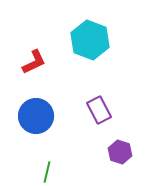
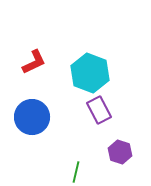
cyan hexagon: moved 33 px down
blue circle: moved 4 px left, 1 px down
green line: moved 29 px right
